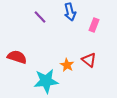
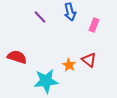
orange star: moved 2 px right
